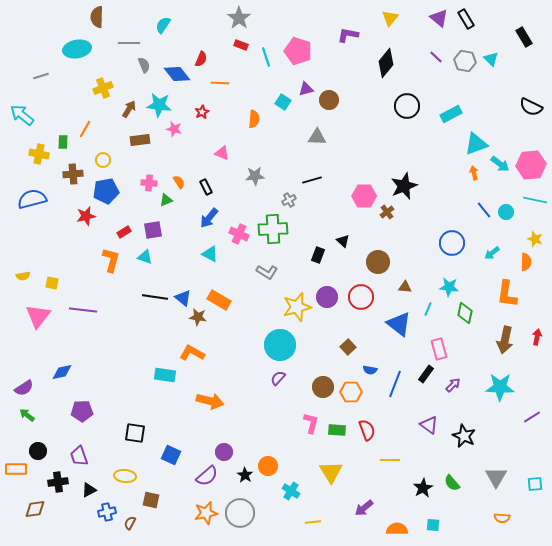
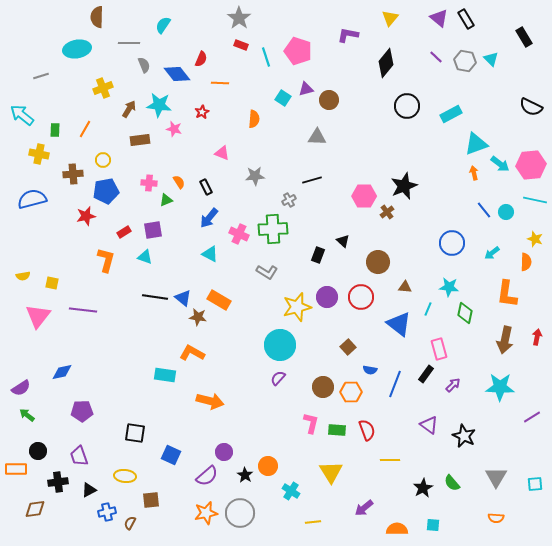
cyan square at (283, 102): moved 4 px up
green rectangle at (63, 142): moved 8 px left, 12 px up
orange L-shape at (111, 260): moved 5 px left
purple semicircle at (24, 388): moved 3 px left
brown square at (151, 500): rotated 18 degrees counterclockwise
orange semicircle at (502, 518): moved 6 px left
